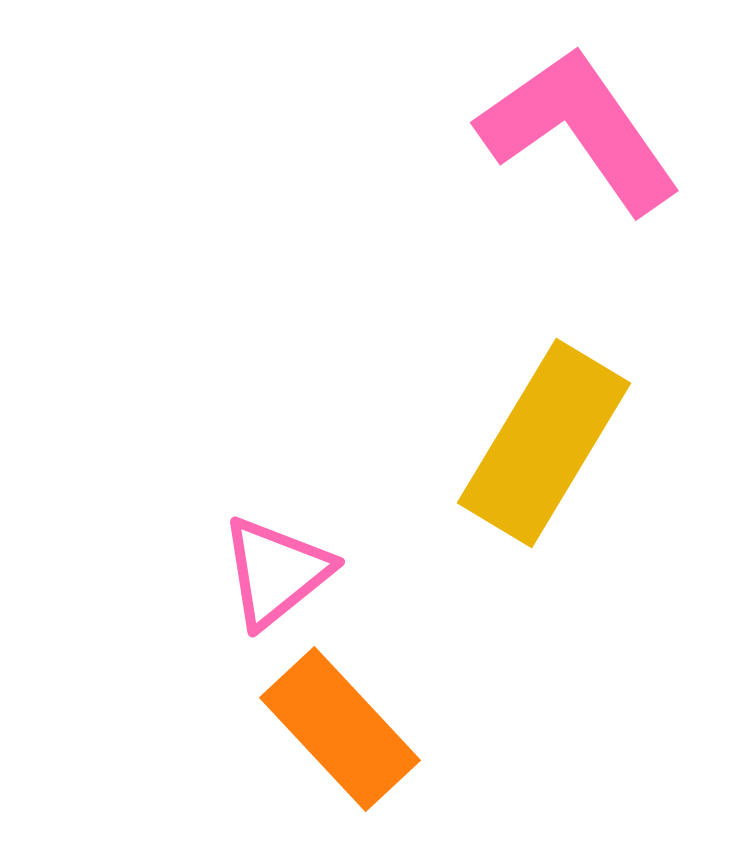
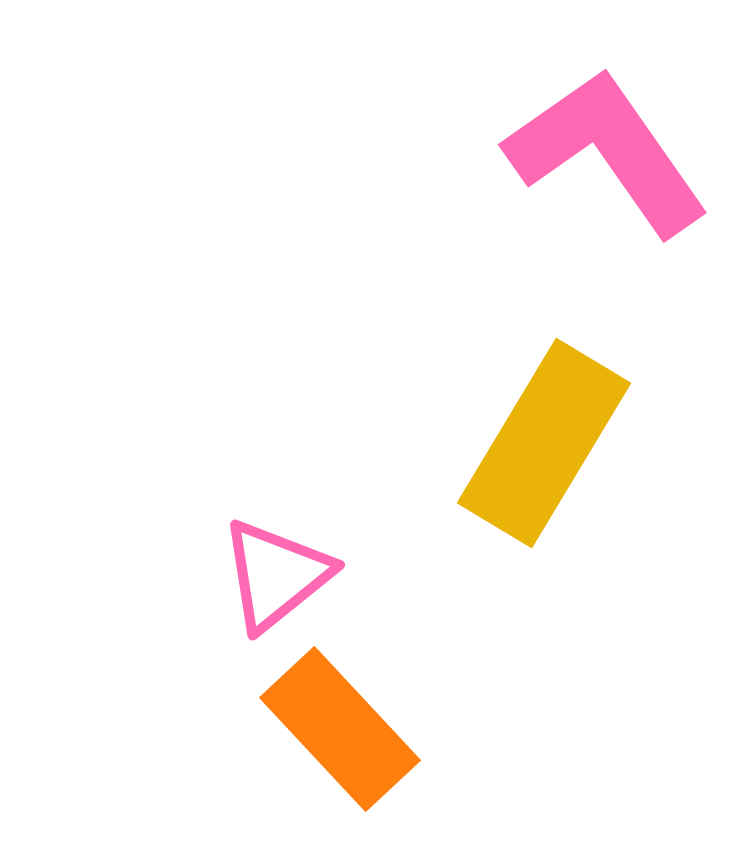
pink L-shape: moved 28 px right, 22 px down
pink triangle: moved 3 px down
